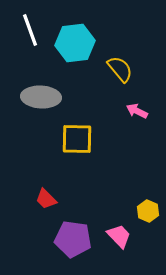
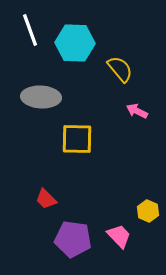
cyan hexagon: rotated 9 degrees clockwise
